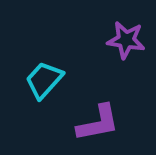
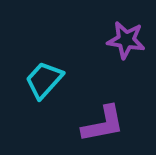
purple L-shape: moved 5 px right, 1 px down
